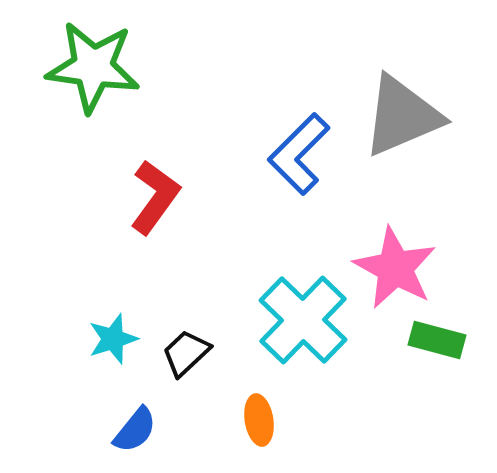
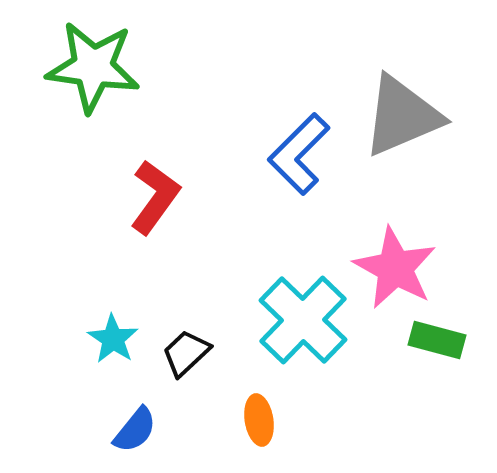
cyan star: rotated 21 degrees counterclockwise
